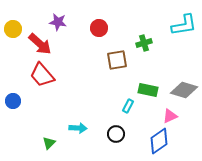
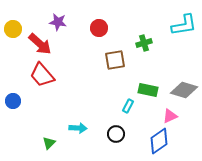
brown square: moved 2 px left
